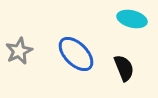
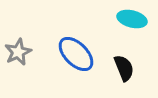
gray star: moved 1 px left, 1 px down
